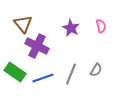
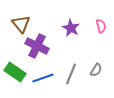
brown triangle: moved 2 px left
